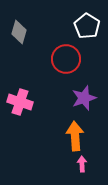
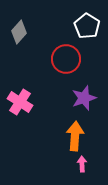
gray diamond: rotated 25 degrees clockwise
pink cross: rotated 15 degrees clockwise
orange arrow: rotated 8 degrees clockwise
